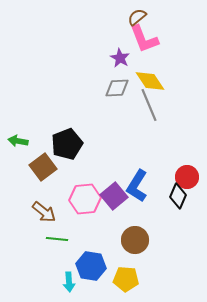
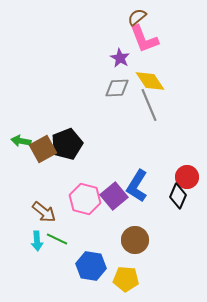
green arrow: moved 3 px right
brown square: moved 18 px up; rotated 8 degrees clockwise
pink hexagon: rotated 20 degrees clockwise
green line: rotated 20 degrees clockwise
cyan arrow: moved 32 px left, 41 px up
